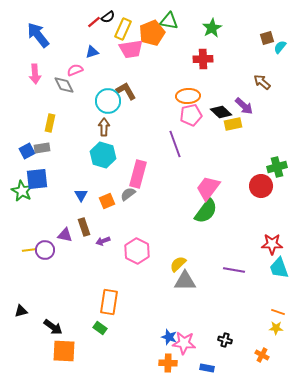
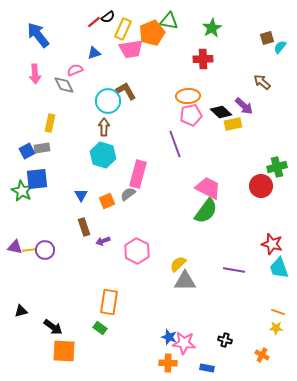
blue triangle at (92, 52): moved 2 px right, 1 px down
pink trapezoid at (208, 188): rotated 80 degrees clockwise
purple triangle at (65, 235): moved 50 px left, 12 px down
red star at (272, 244): rotated 15 degrees clockwise
